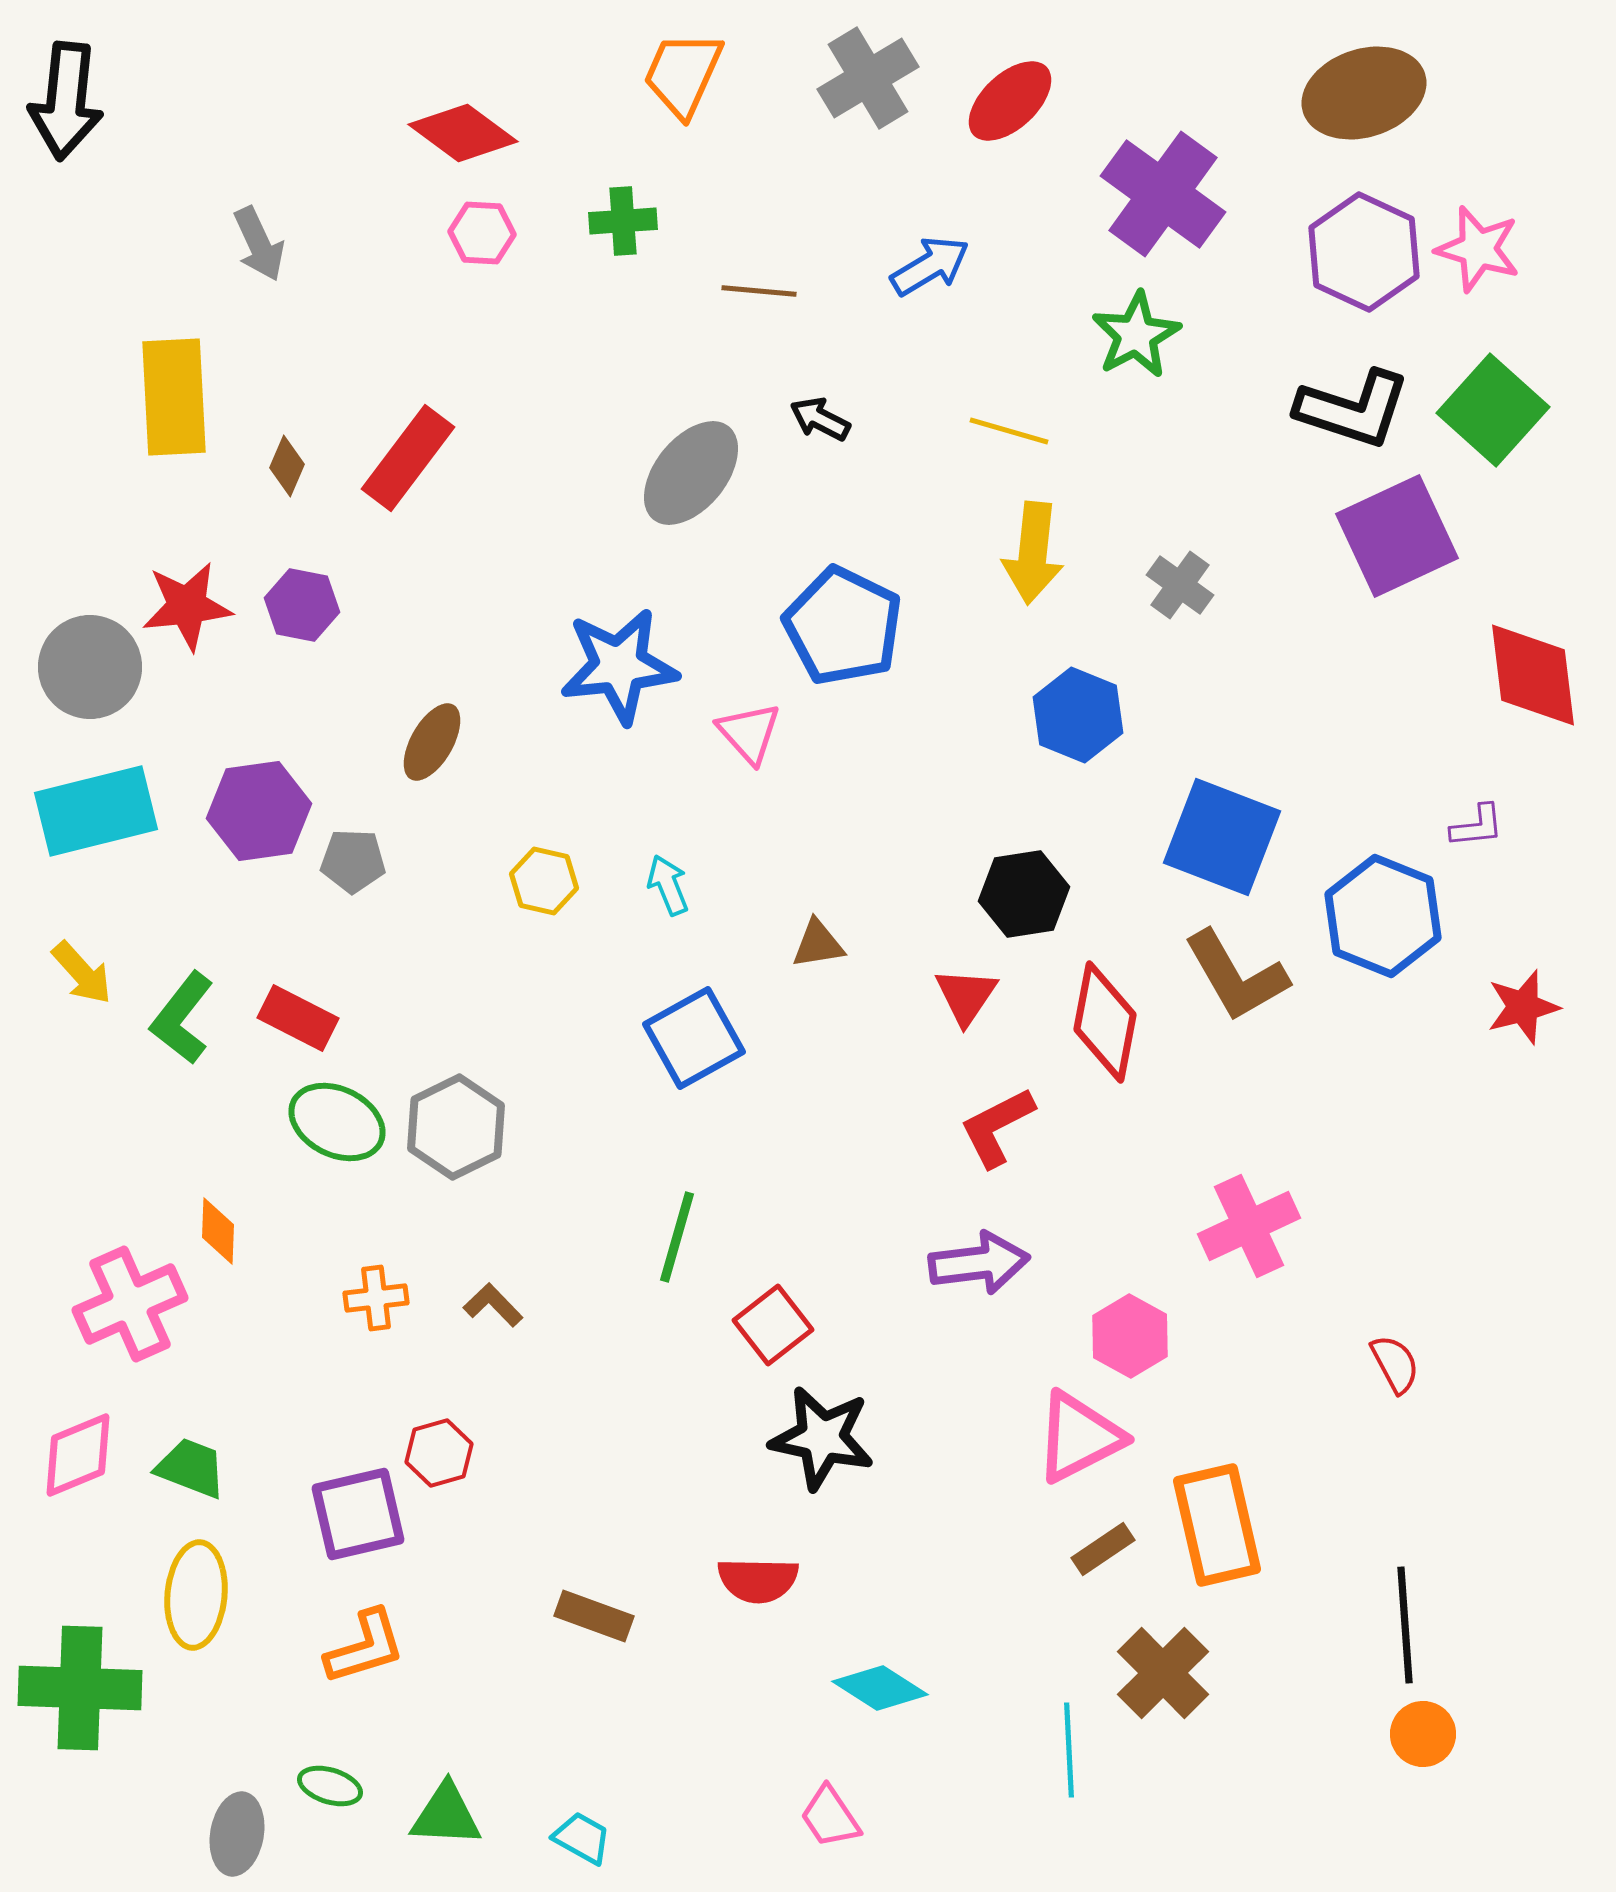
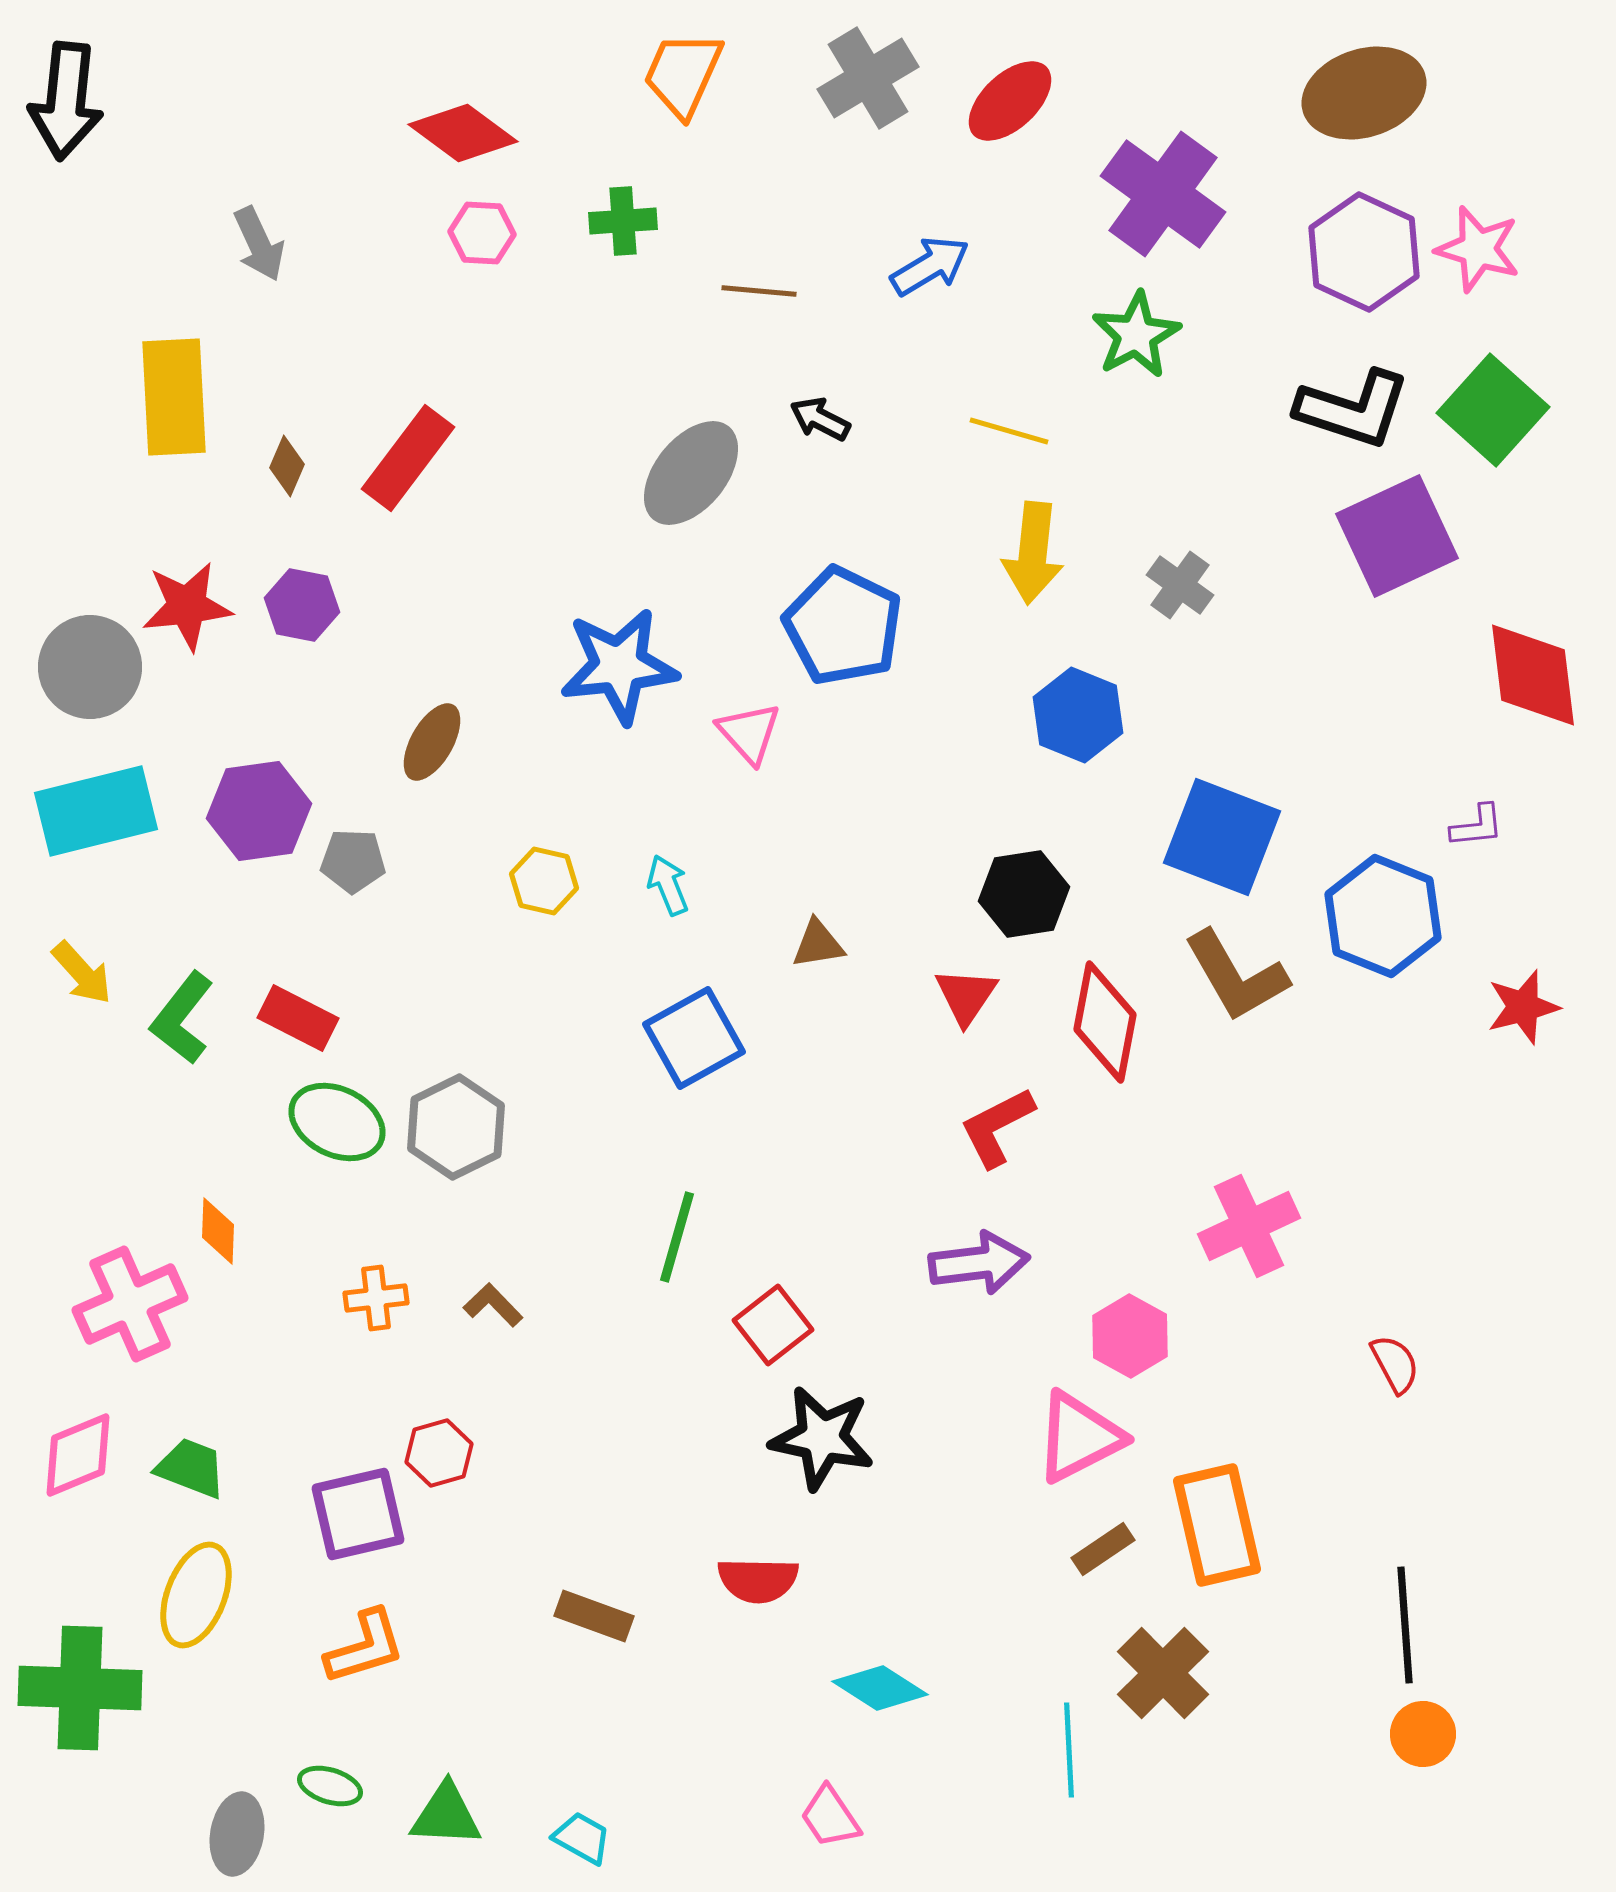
yellow ellipse at (196, 1595): rotated 16 degrees clockwise
